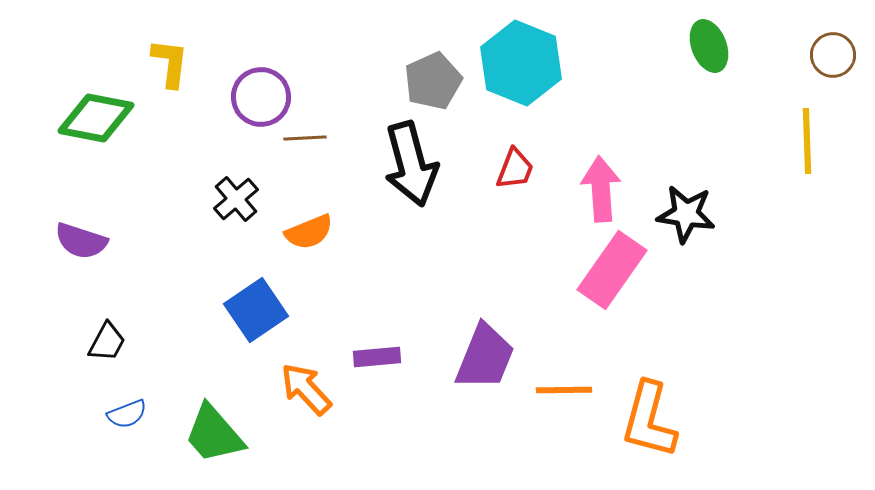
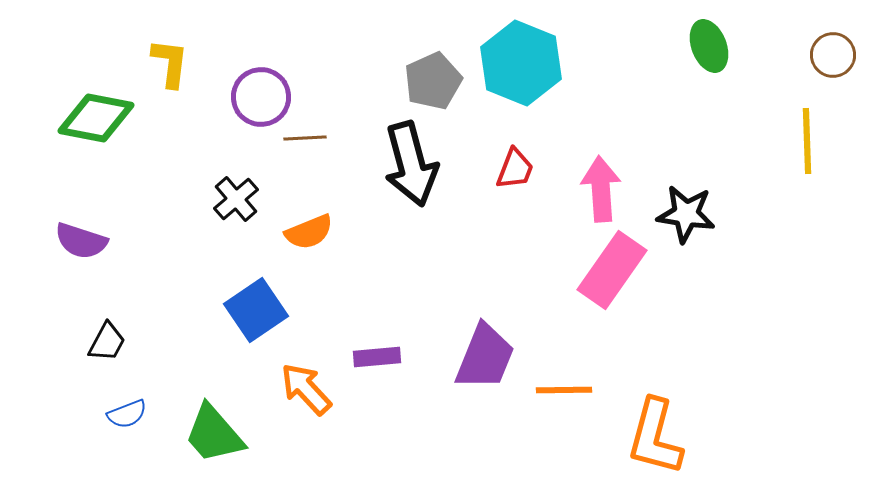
orange L-shape: moved 6 px right, 17 px down
